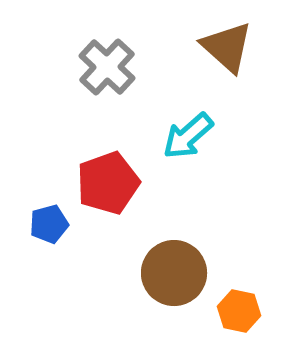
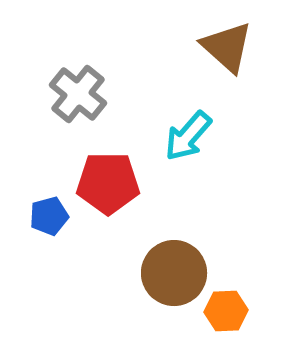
gray cross: moved 29 px left, 27 px down; rotated 4 degrees counterclockwise
cyan arrow: rotated 8 degrees counterclockwise
red pentagon: rotated 20 degrees clockwise
blue pentagon: moved 8 px up
orange hexagon: moved 13 px left; rotated 15 degrees counterclockwise
